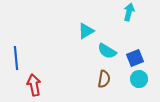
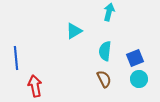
cyan arrow: moved 20 px left
cyan triangle: moved 12 px left
cyan semicircle: moved 2 px left; rotated 66 degrees clockwise
brown semicircle: rotated 36 degrees counterclockwise
red arrow: moved 1 px right, 1 px down
